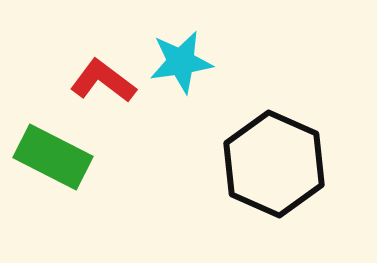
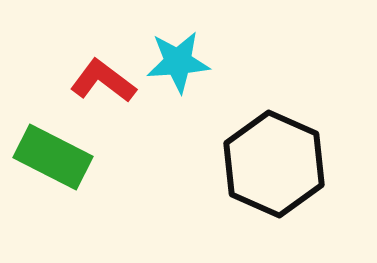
cyan star: moved 3 px left; rotated 4 degrees clockwise
